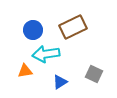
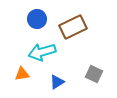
blue circle: moved 4 px right, 11 px up
cyan arrow: moved 4 px left, 2 px up; rotated 8 degrees counterclockwise
orange triangle: moved 3 px left, 3 px down
blue triangle: moved 3 px left
